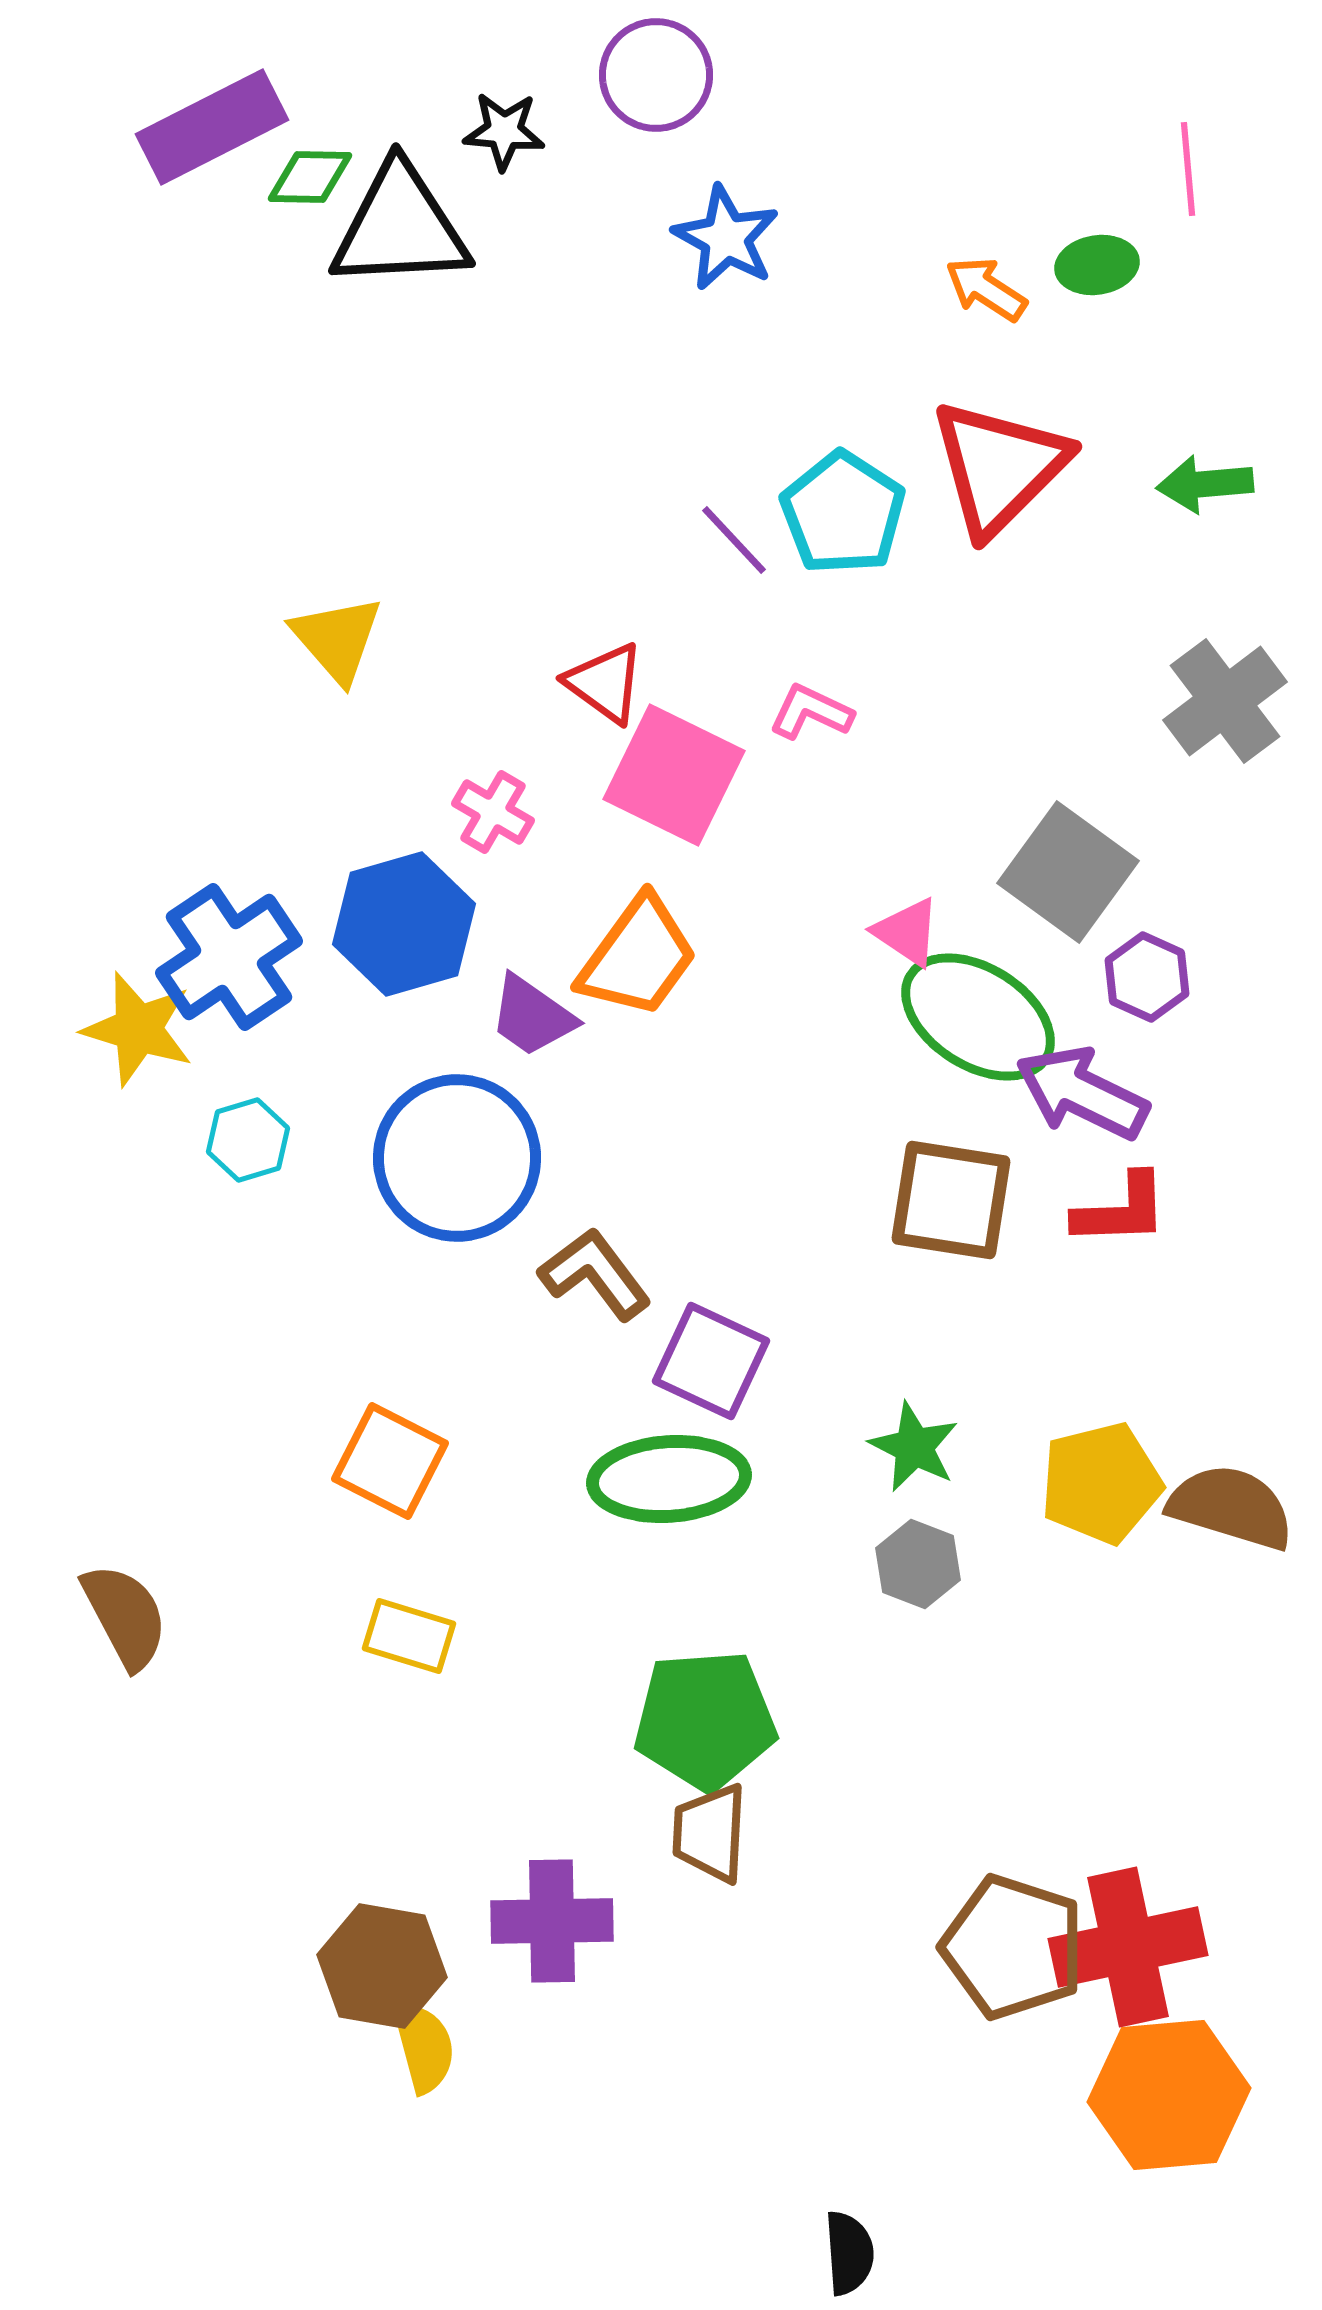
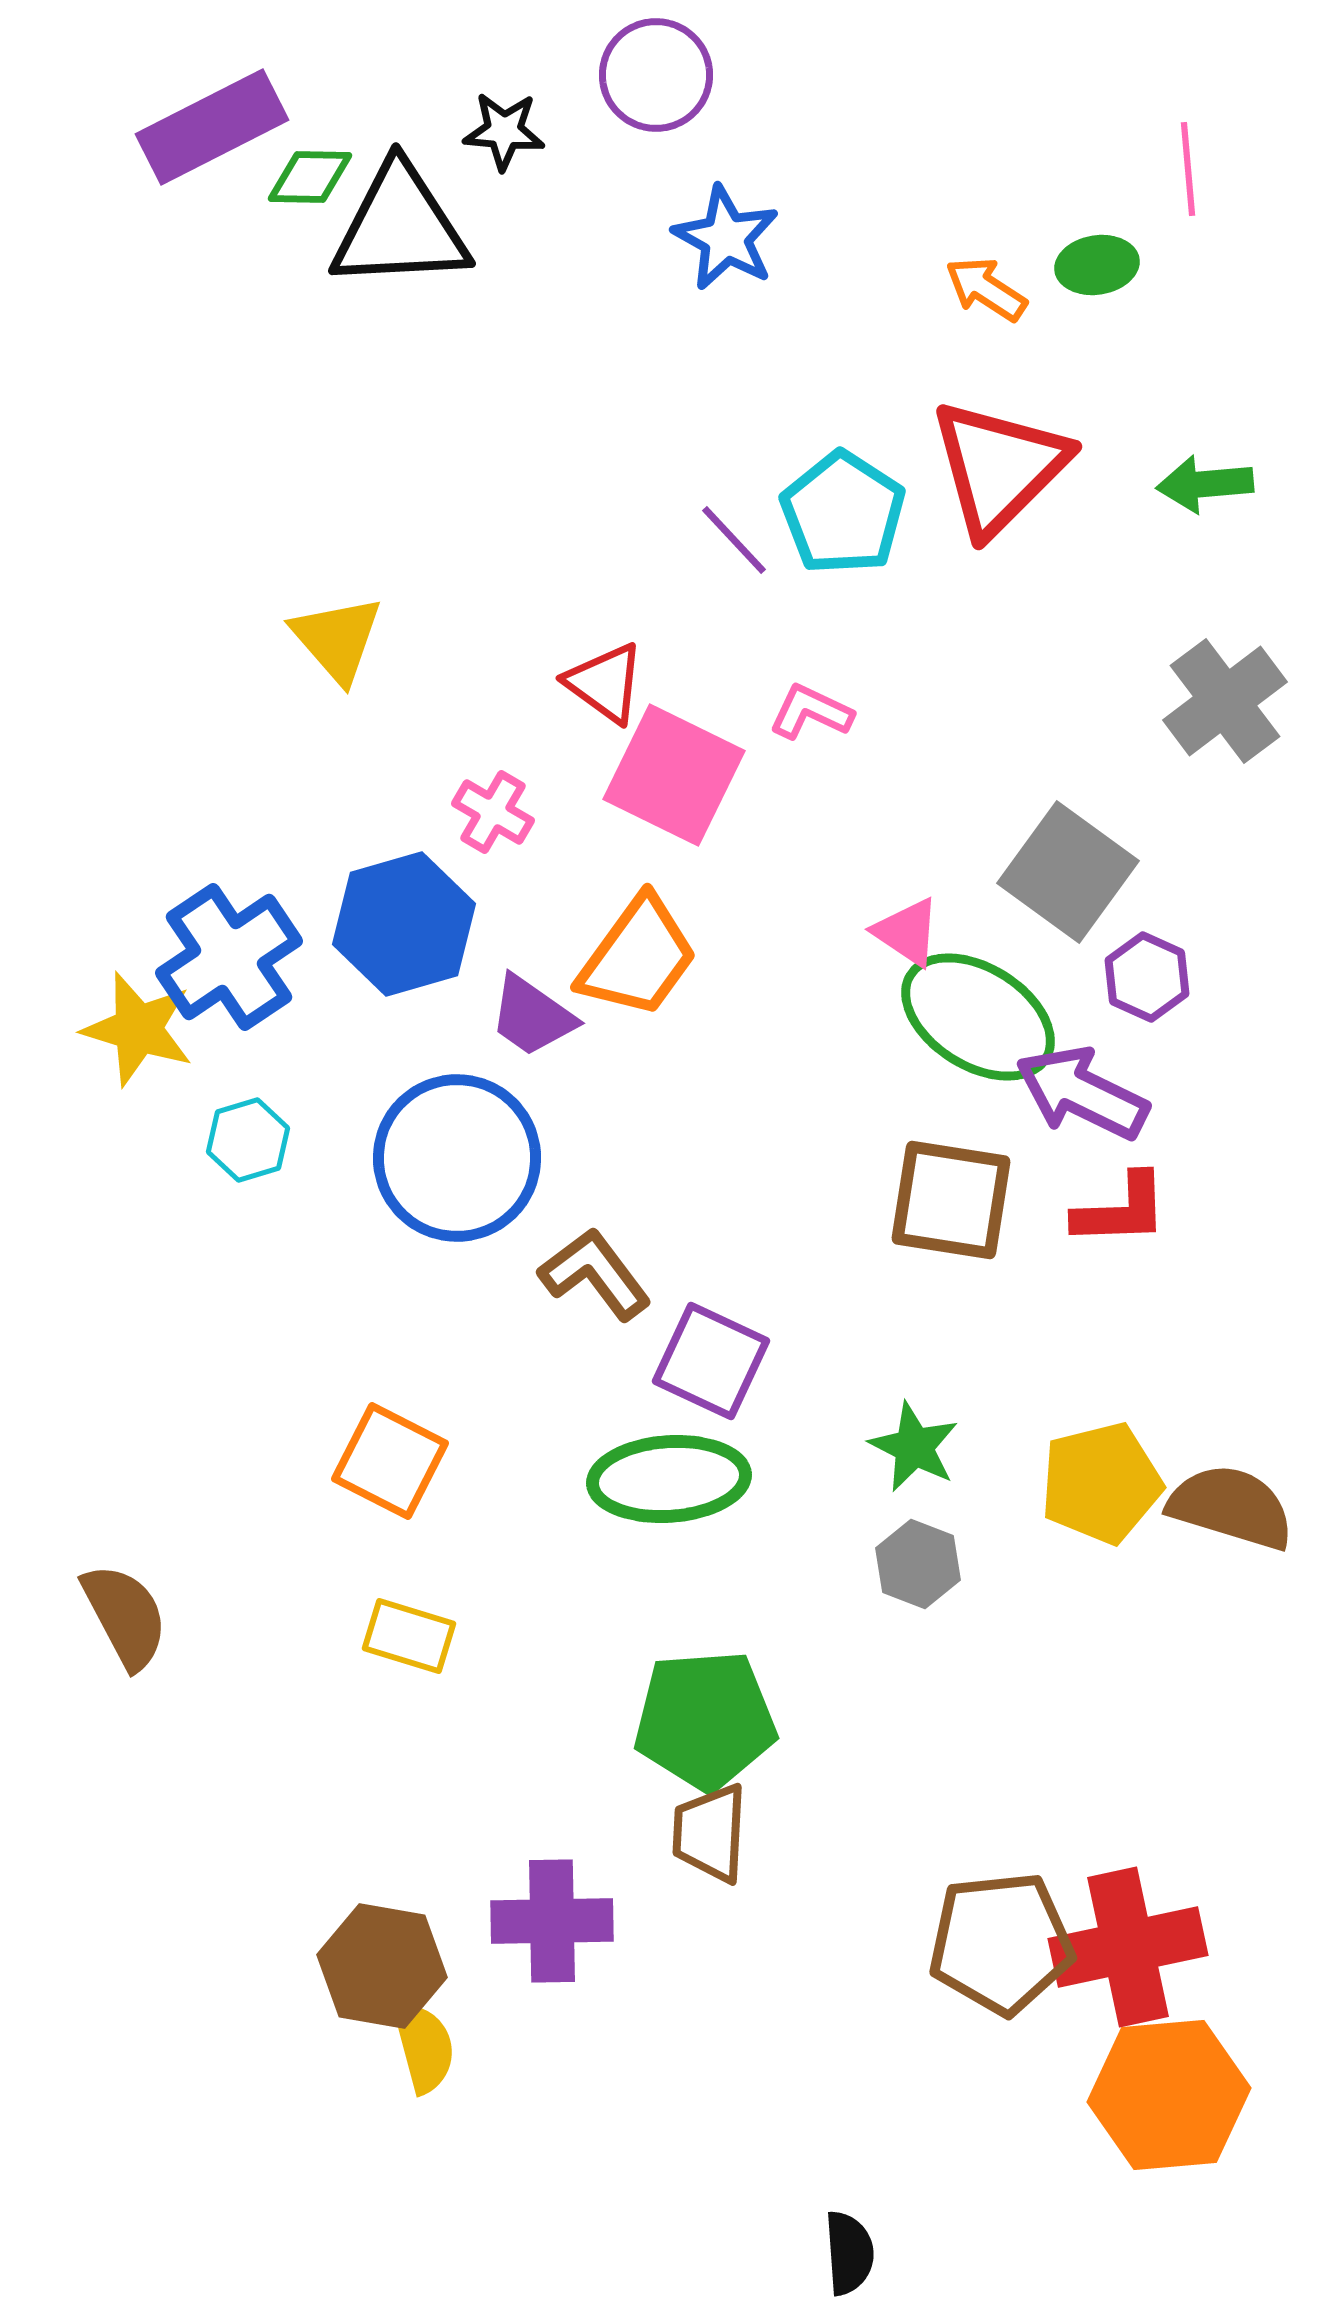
brown pentagon at (1013, 1947): moved 12 px left, 4 px up; rotated 24 degrees counterclockwise
